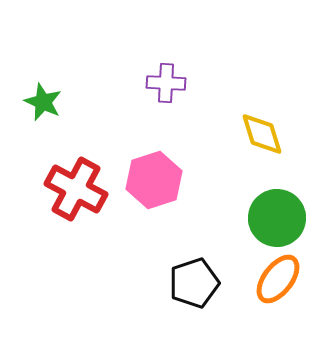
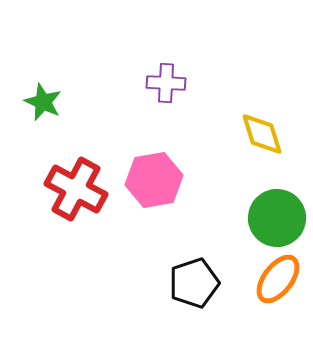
pink hexagon: rotated 8 degrees clockwise
